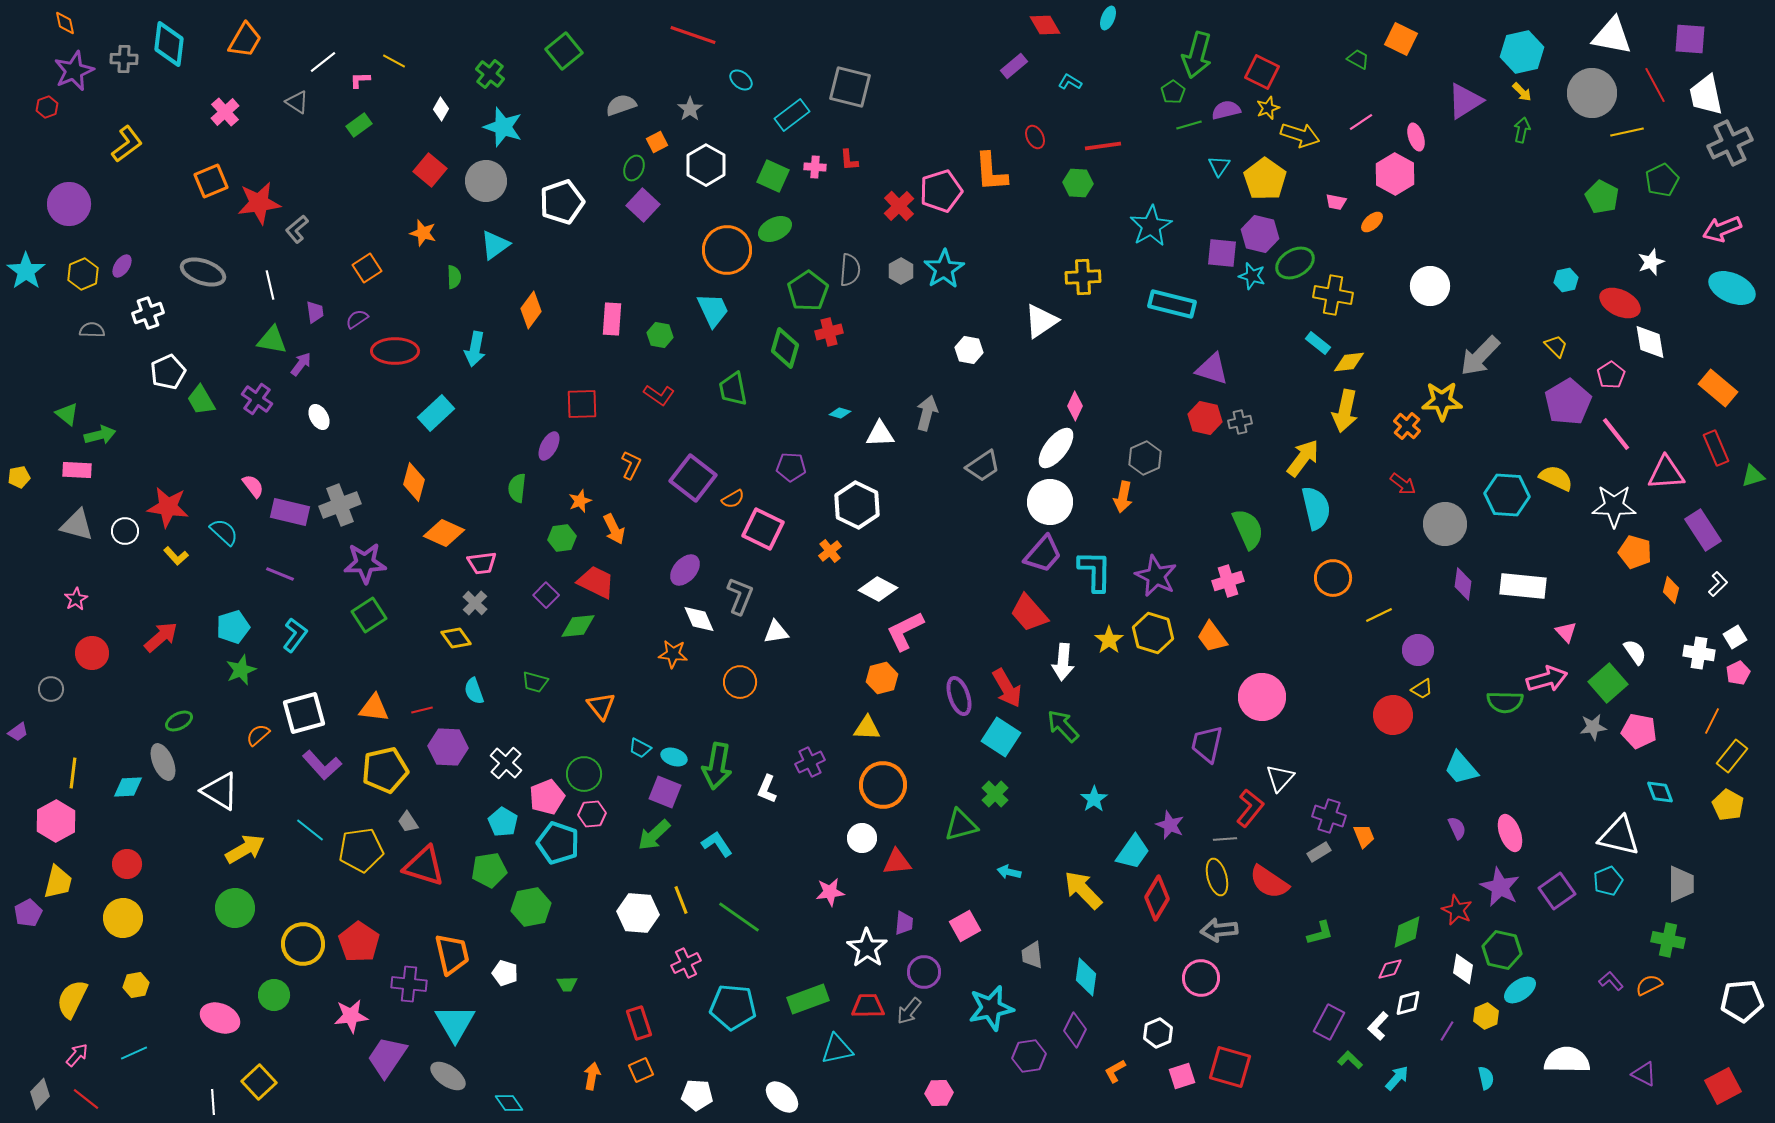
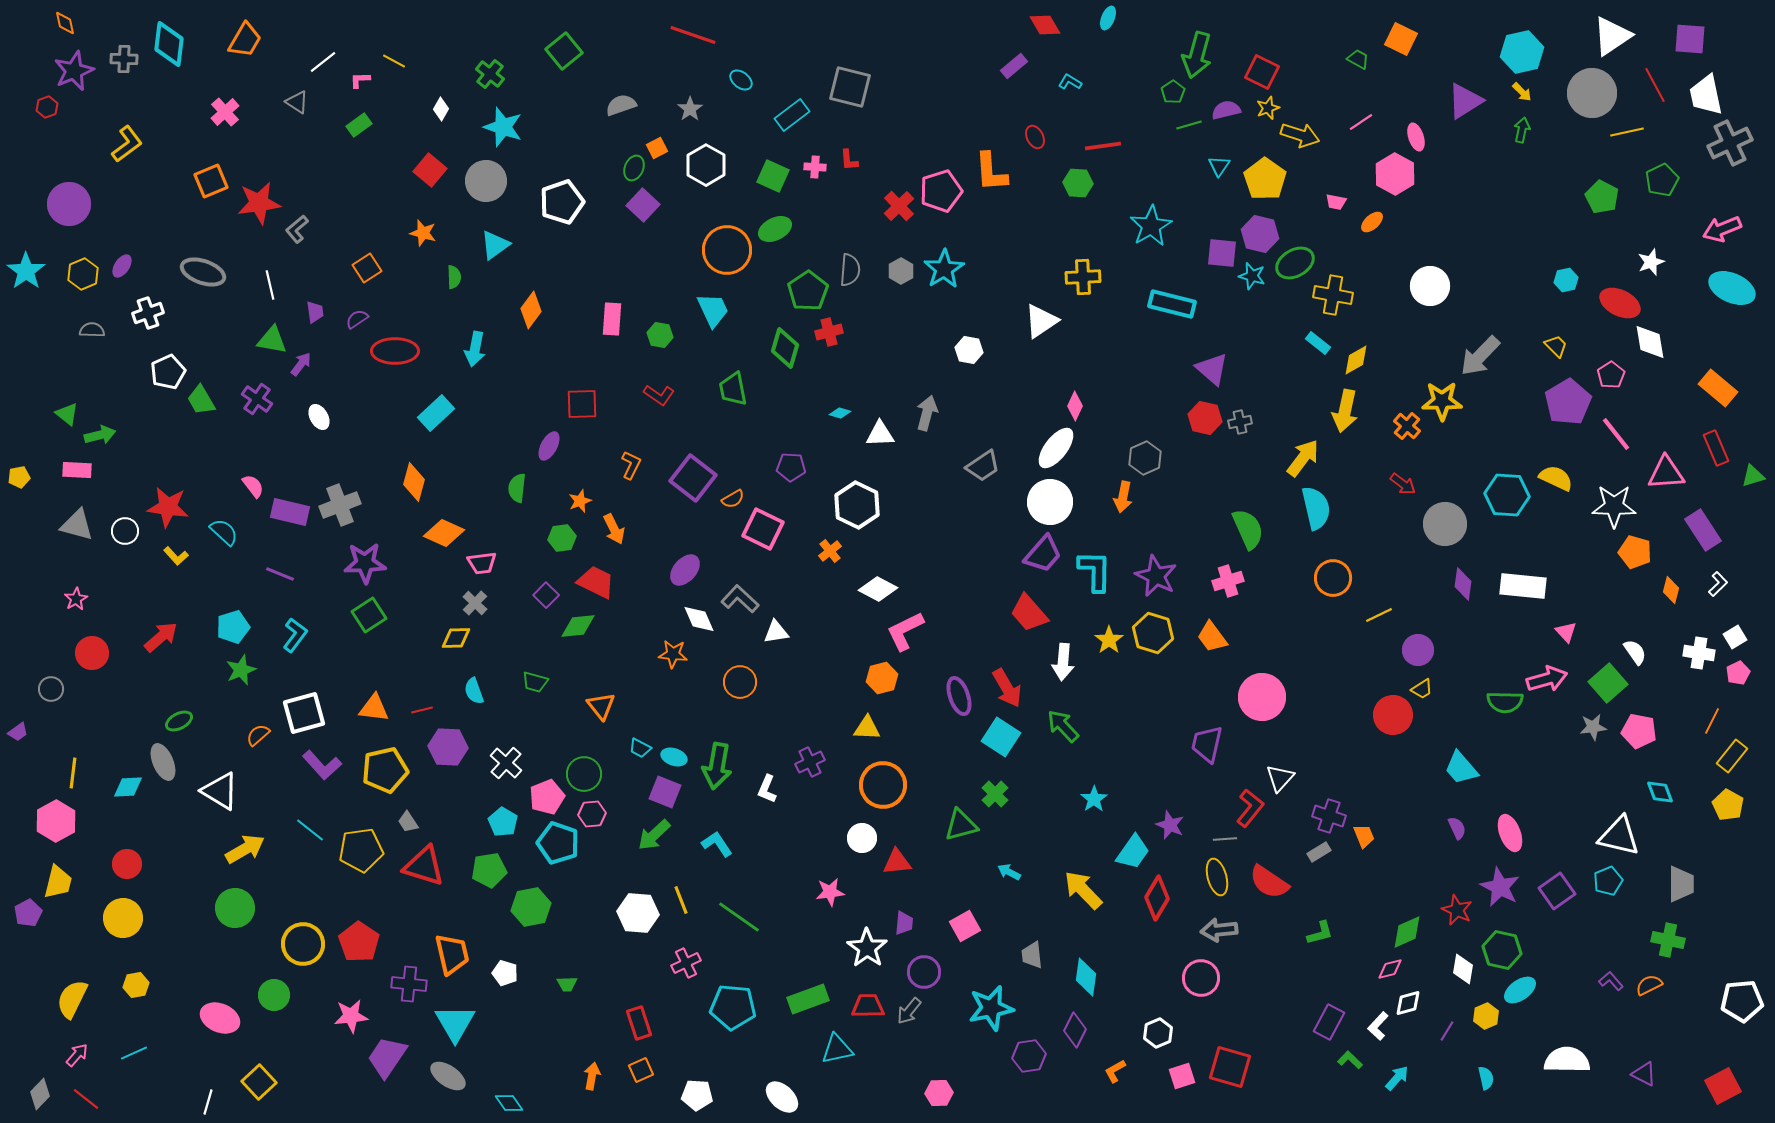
white triangle at (1612, 36): rotated 45 degrees counterclockwise
orange square at (657, 142): moved 6 px down
yellow diamond at (1349, 362): moved 7 px right, 2 px up; rotated 24 degrees counterclockwise
purple triangle at (1212, 369): rotated 24 degrees clockwise
gray L-shape at (740, 596): moved 3 px down; rotated 69 degrees counterclockwise
yellow diamond at (456, 638): rotated 56 degrees counterclockwise
cyan arrow at (1009, 872): rotated 15 degrees clockwise
white line at (213, 1102): moved 5 px left; rotated 20 degrees clockwise
